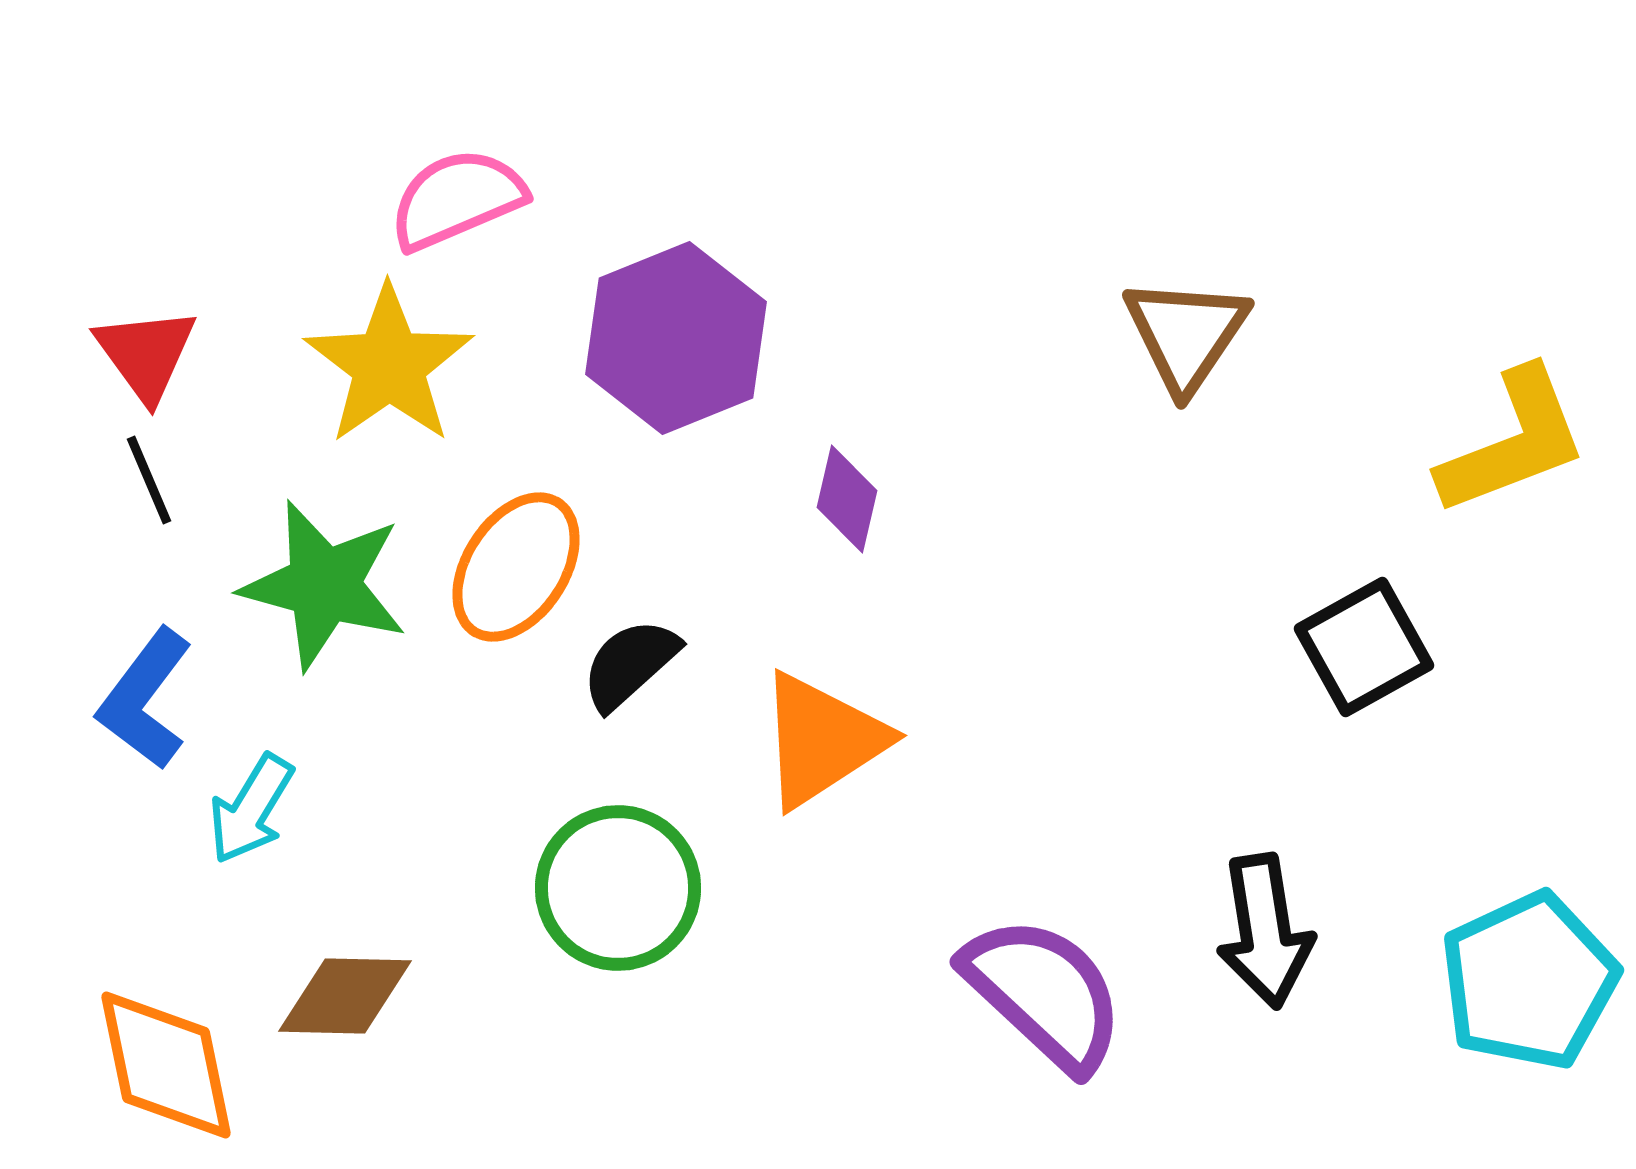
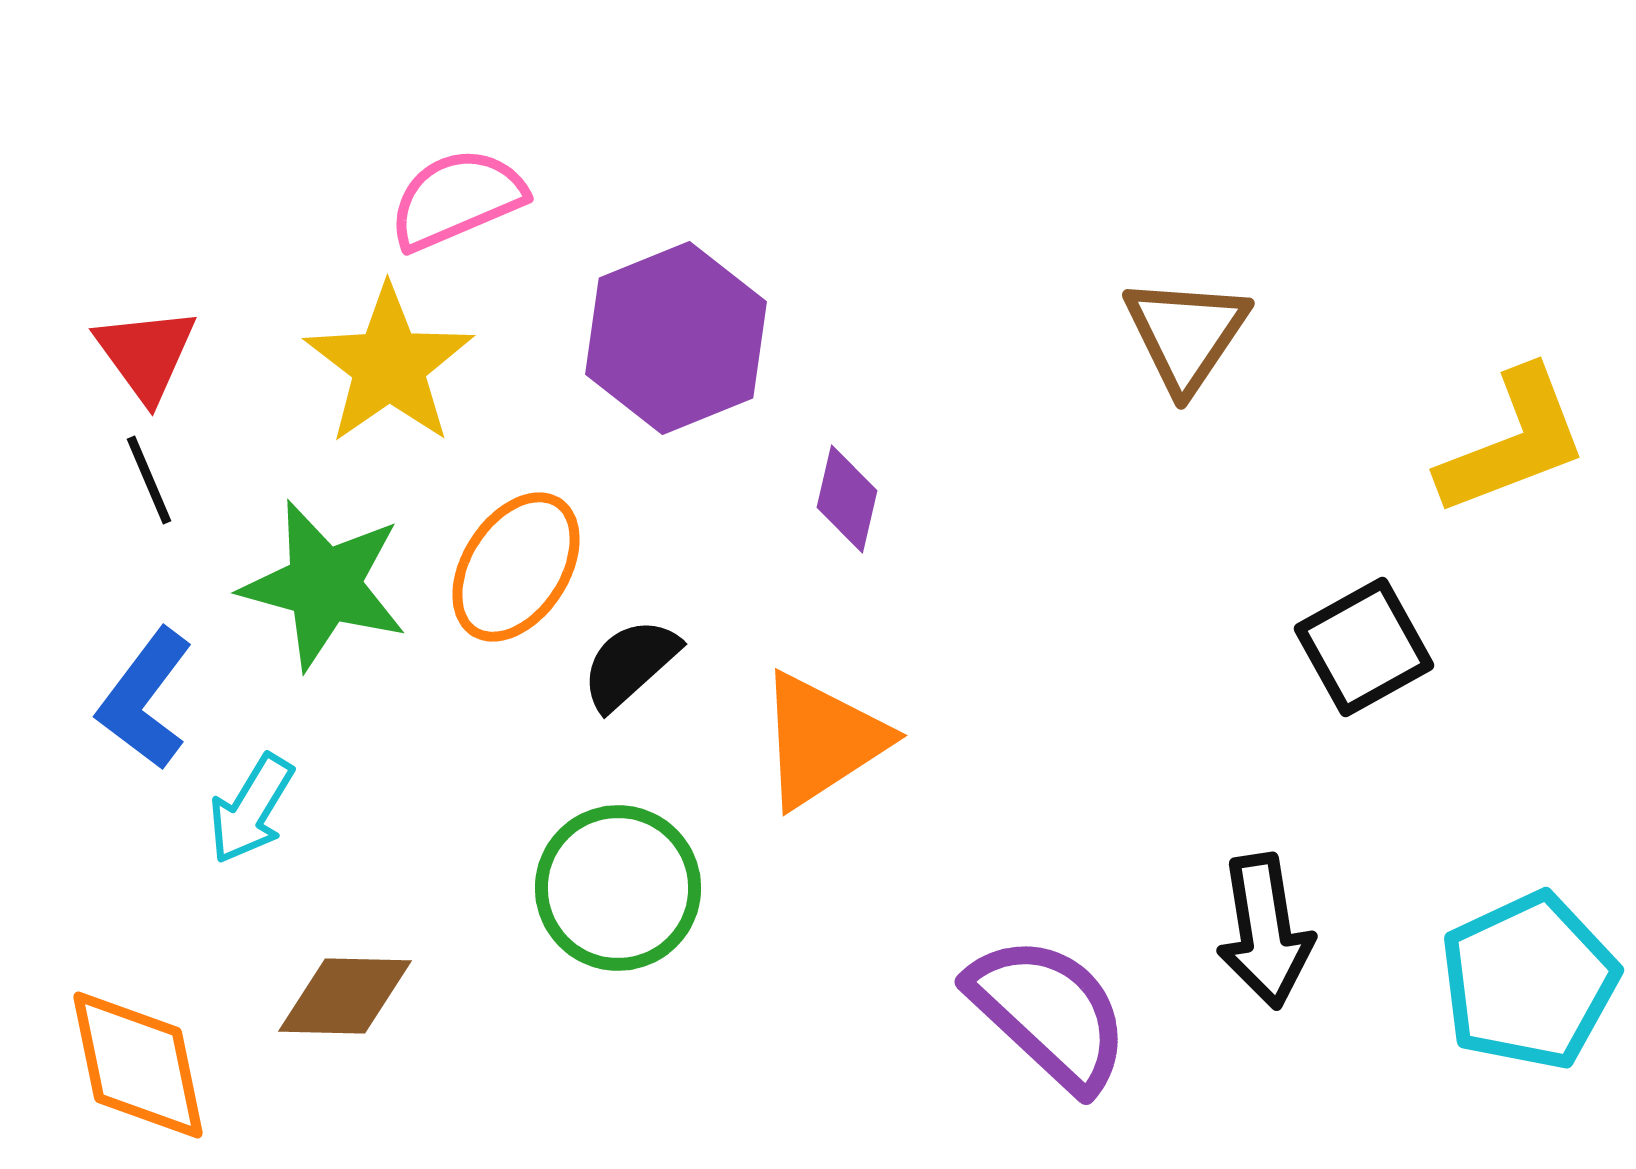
purple semicircle: moved 5 px right, 20 px down
orange diamond: moved 28 px left
